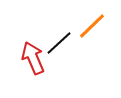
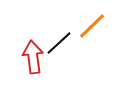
red arrow: moved 1 px up; rotated 16 degrees clockwise
